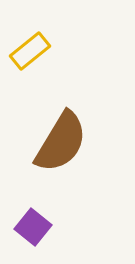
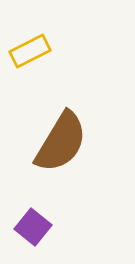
yellow rectangle: rotated 12 degrees clockwise
